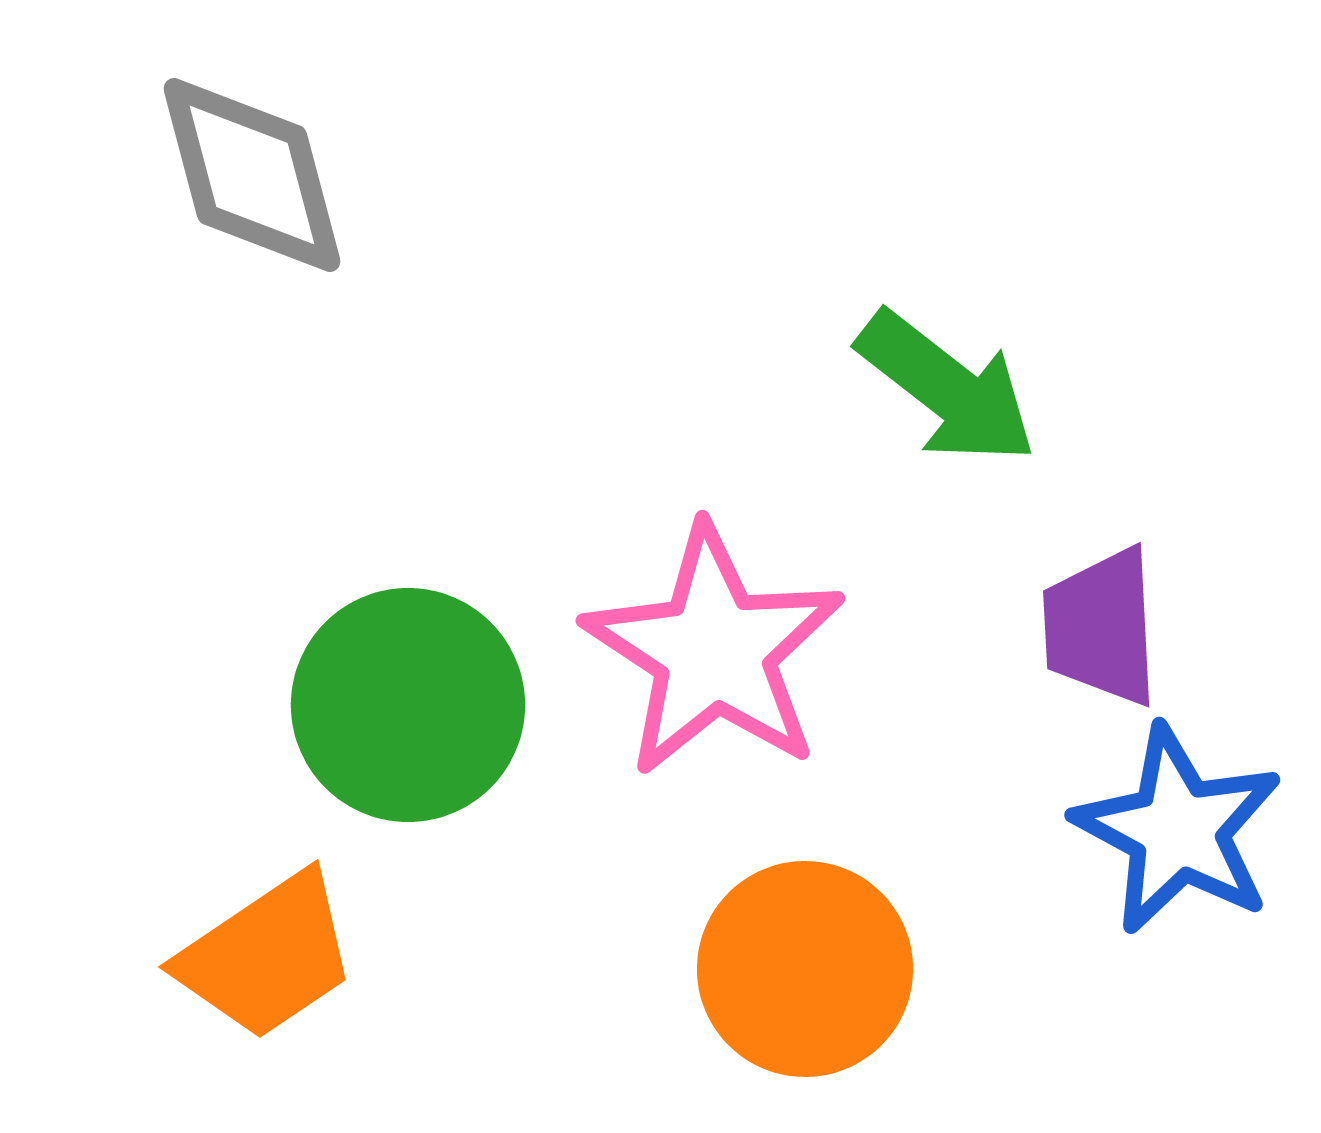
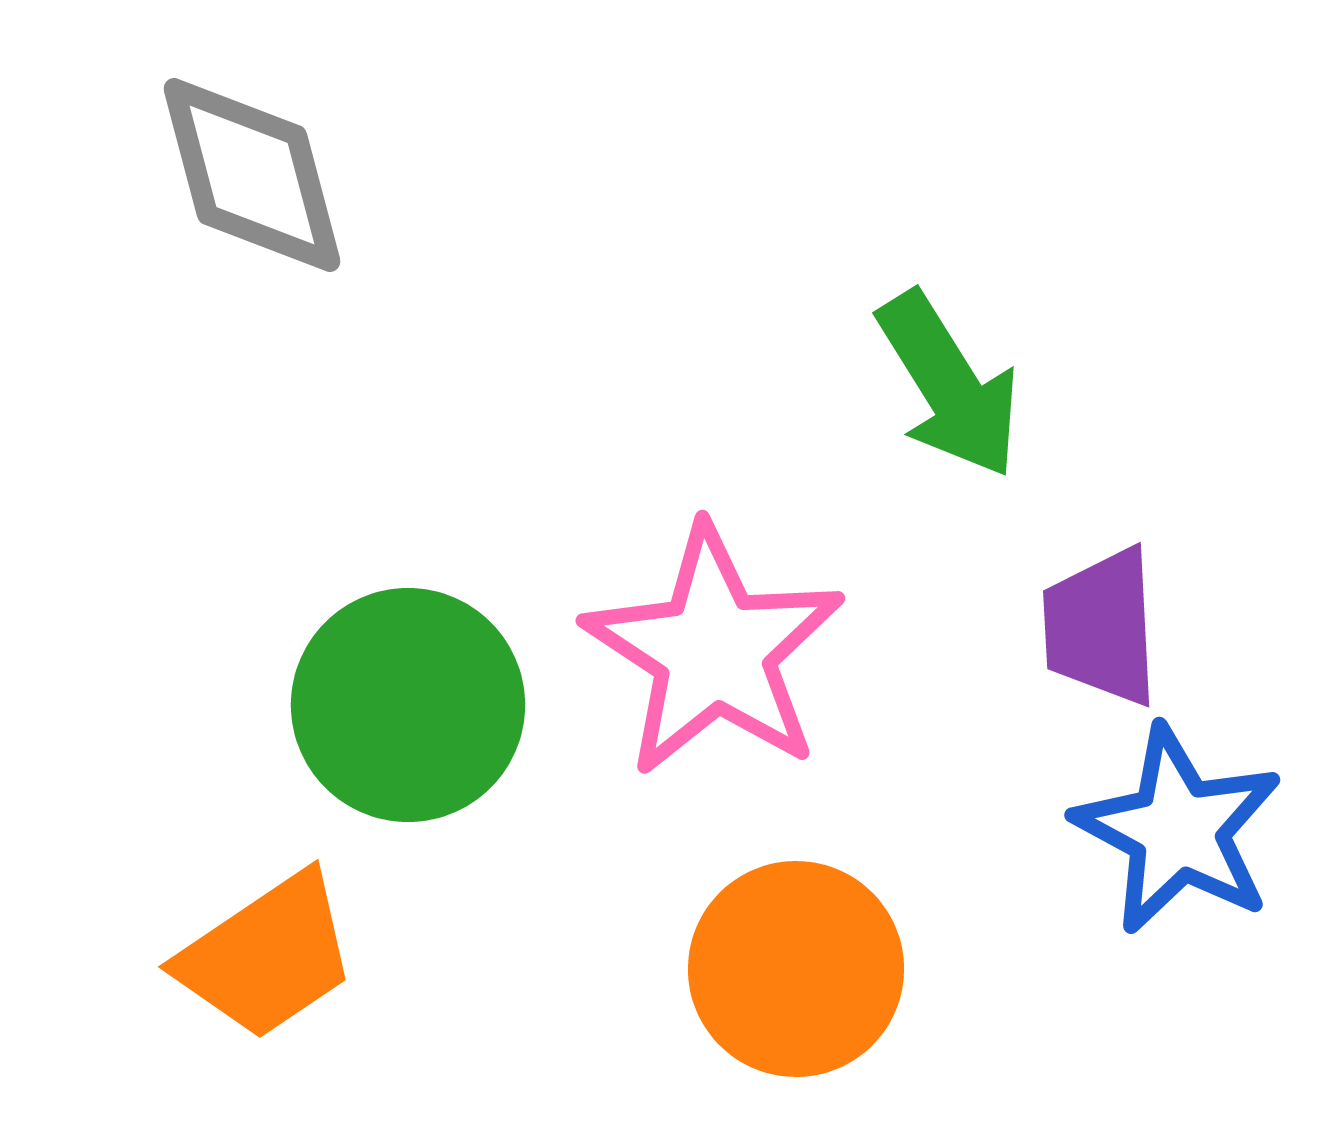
green arrow: moved 2 px right, 3 px up; rotated 20 degrees clockwise
orange circle: moved 9 px left
